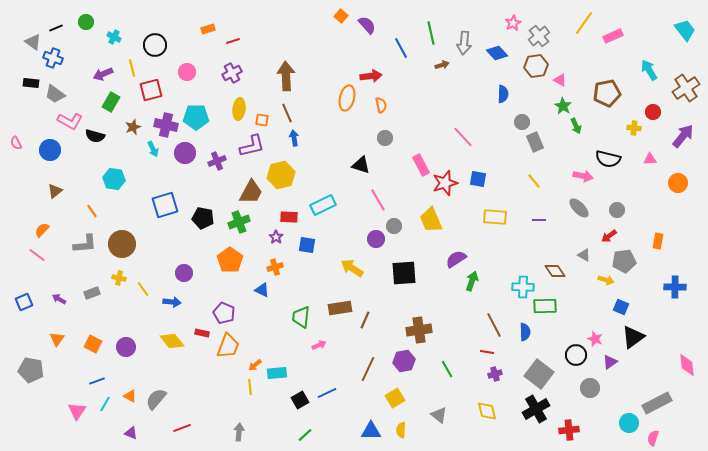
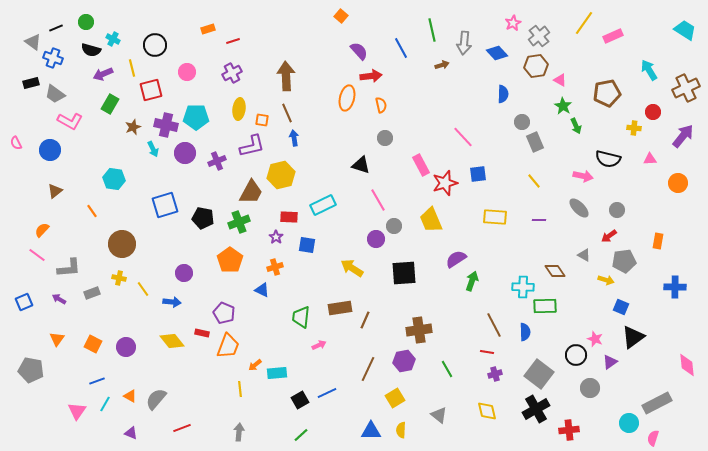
purple semicircle at (367, 25): moved 8 px left, 26 px down
cyan trapezoid at (685, 30): rotated 20 degrees counterclockwise
green line at (431, 33): moved 1 px right, 3 px up
cyan cross at (114, 37): moved 1 px left, 2 px down
black rectangle at (31, 83): rotated 21 degrees counterclockwise
brown cross at (686, 88): rotated 8 degrees clockwise
green rectangle at (111, 102): moved 1 px left, 2 px down
black semicircle at (95, 136): moved 4 px left, 86 px up
blue square at (478, 179): moved 5 px up; rotated 18 degrees counterclockwise
gray L-shape at (85, 244): moved 16 px left, 24 px down
yellow line at (250, 387): moved 10 px left, 2 px down
green line at (305, 435): moved 4 px left
